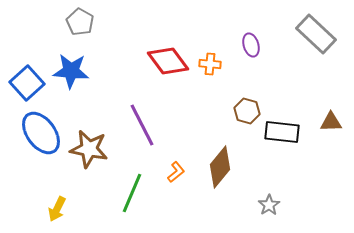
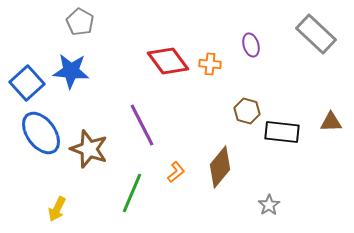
brown star: rotated 9 degrees clockwise
